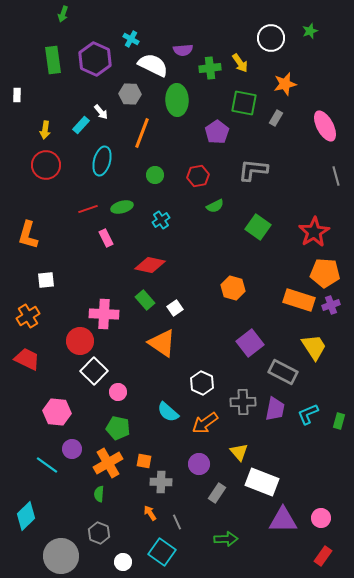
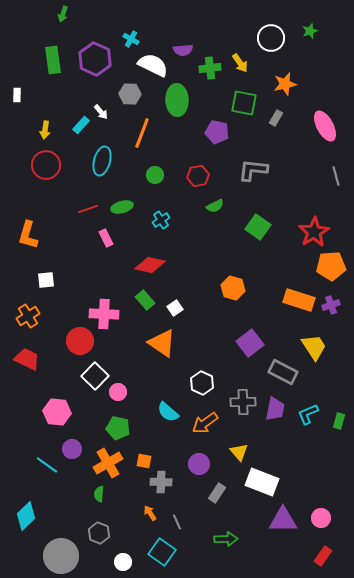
purple pentagon at (217, 132): rotated 25 degrees counterclockwise
orange pentagon at (325, 273): moved 6 px right, 7 px up; rotated 8 degrees counterclockwise
white square at (94, 371): moved 1 px right, 5 px down
